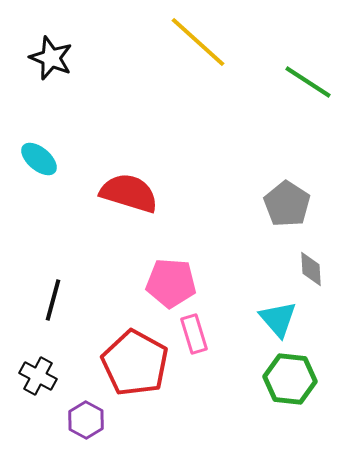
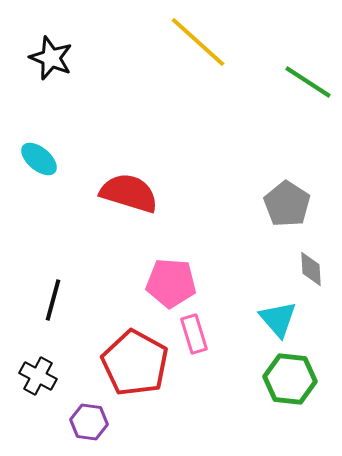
purple hexagon: moved 3 px right, 2 px down; rotated 21 degrees counterclockwise
